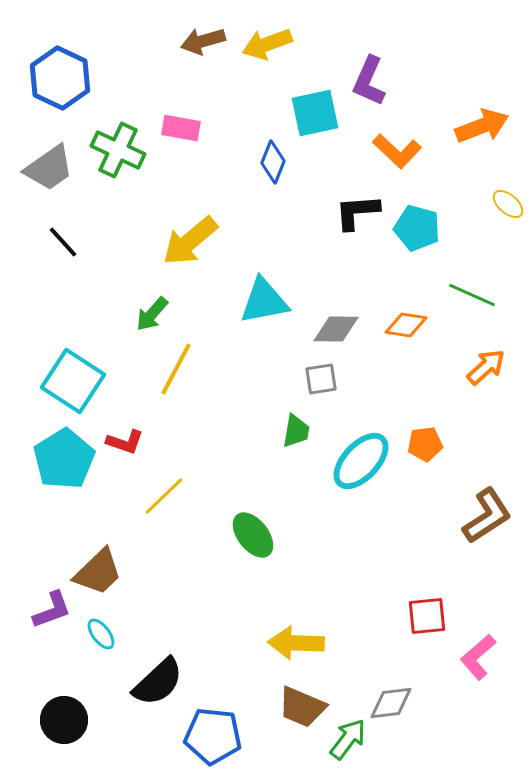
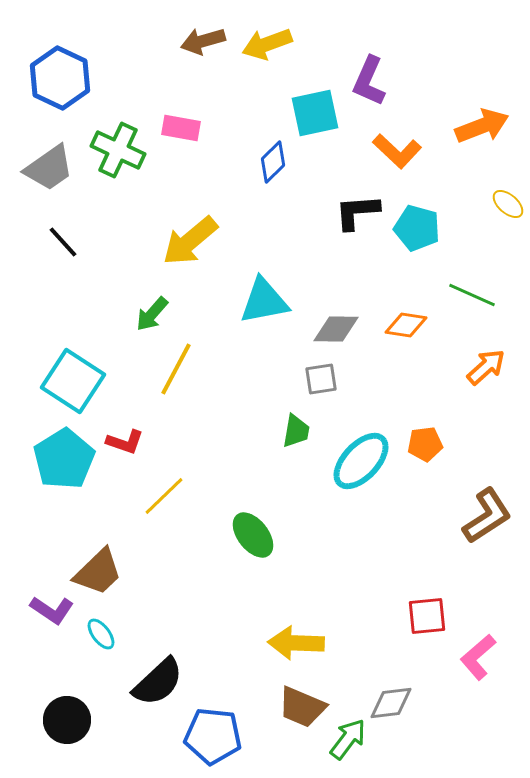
blue diamond at (273, 162): rotated 24 degrees clockwise
purple L-shape at (52, 610): rotated 54 degrees clockwise
black circle at (64, 720): moved 3 px right
